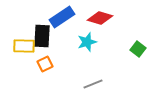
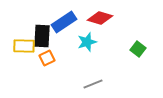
blue rectangle: moved 2 px right, 5 px down
orange square: moved 2 px right, 6 px up
